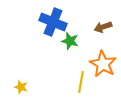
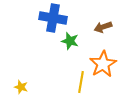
blue cross: moved 4 px up; rotated 12 degrees counterclockwise
orange star: rotated 12 degrees clockwise
